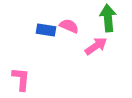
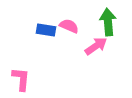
green arrow: moved 4 px down
